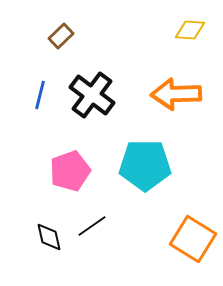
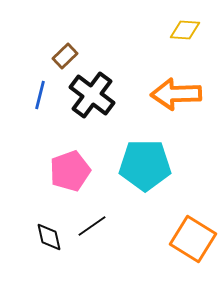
yellow diamond: moved 5 px left
brown rectangle: moved 4 px right, 20 px down
